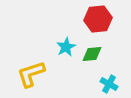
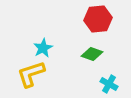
cyan star: moved 23 px left, 1 px down
green diamond: rotated 25 degrees clockwise
